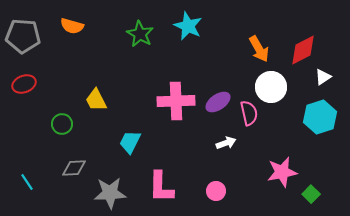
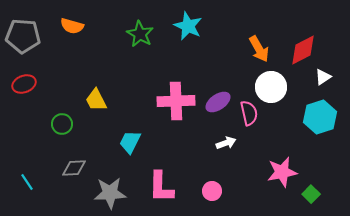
pink circle: moved 4 px left
